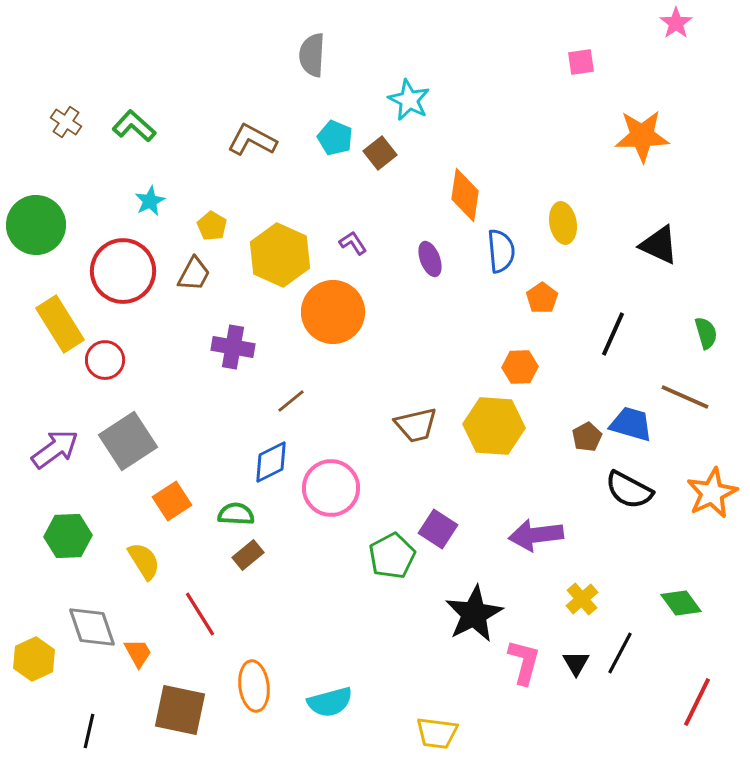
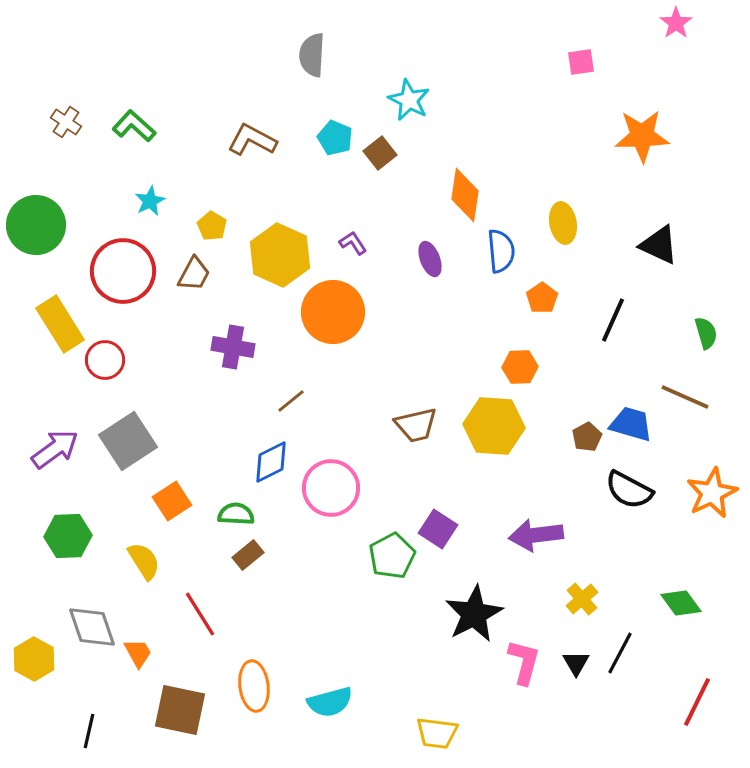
black line at (613, 334): moved 14 px up
yellow hexagon at (34, 659): rotated 6 degrees counterclockwise
